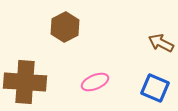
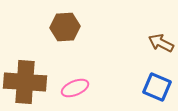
brown hexagon: rotated 24 degrees clockwise
pink ellipse: moved 20 px left, 6 px down
blue square: moved 2 px right, 1 px up
